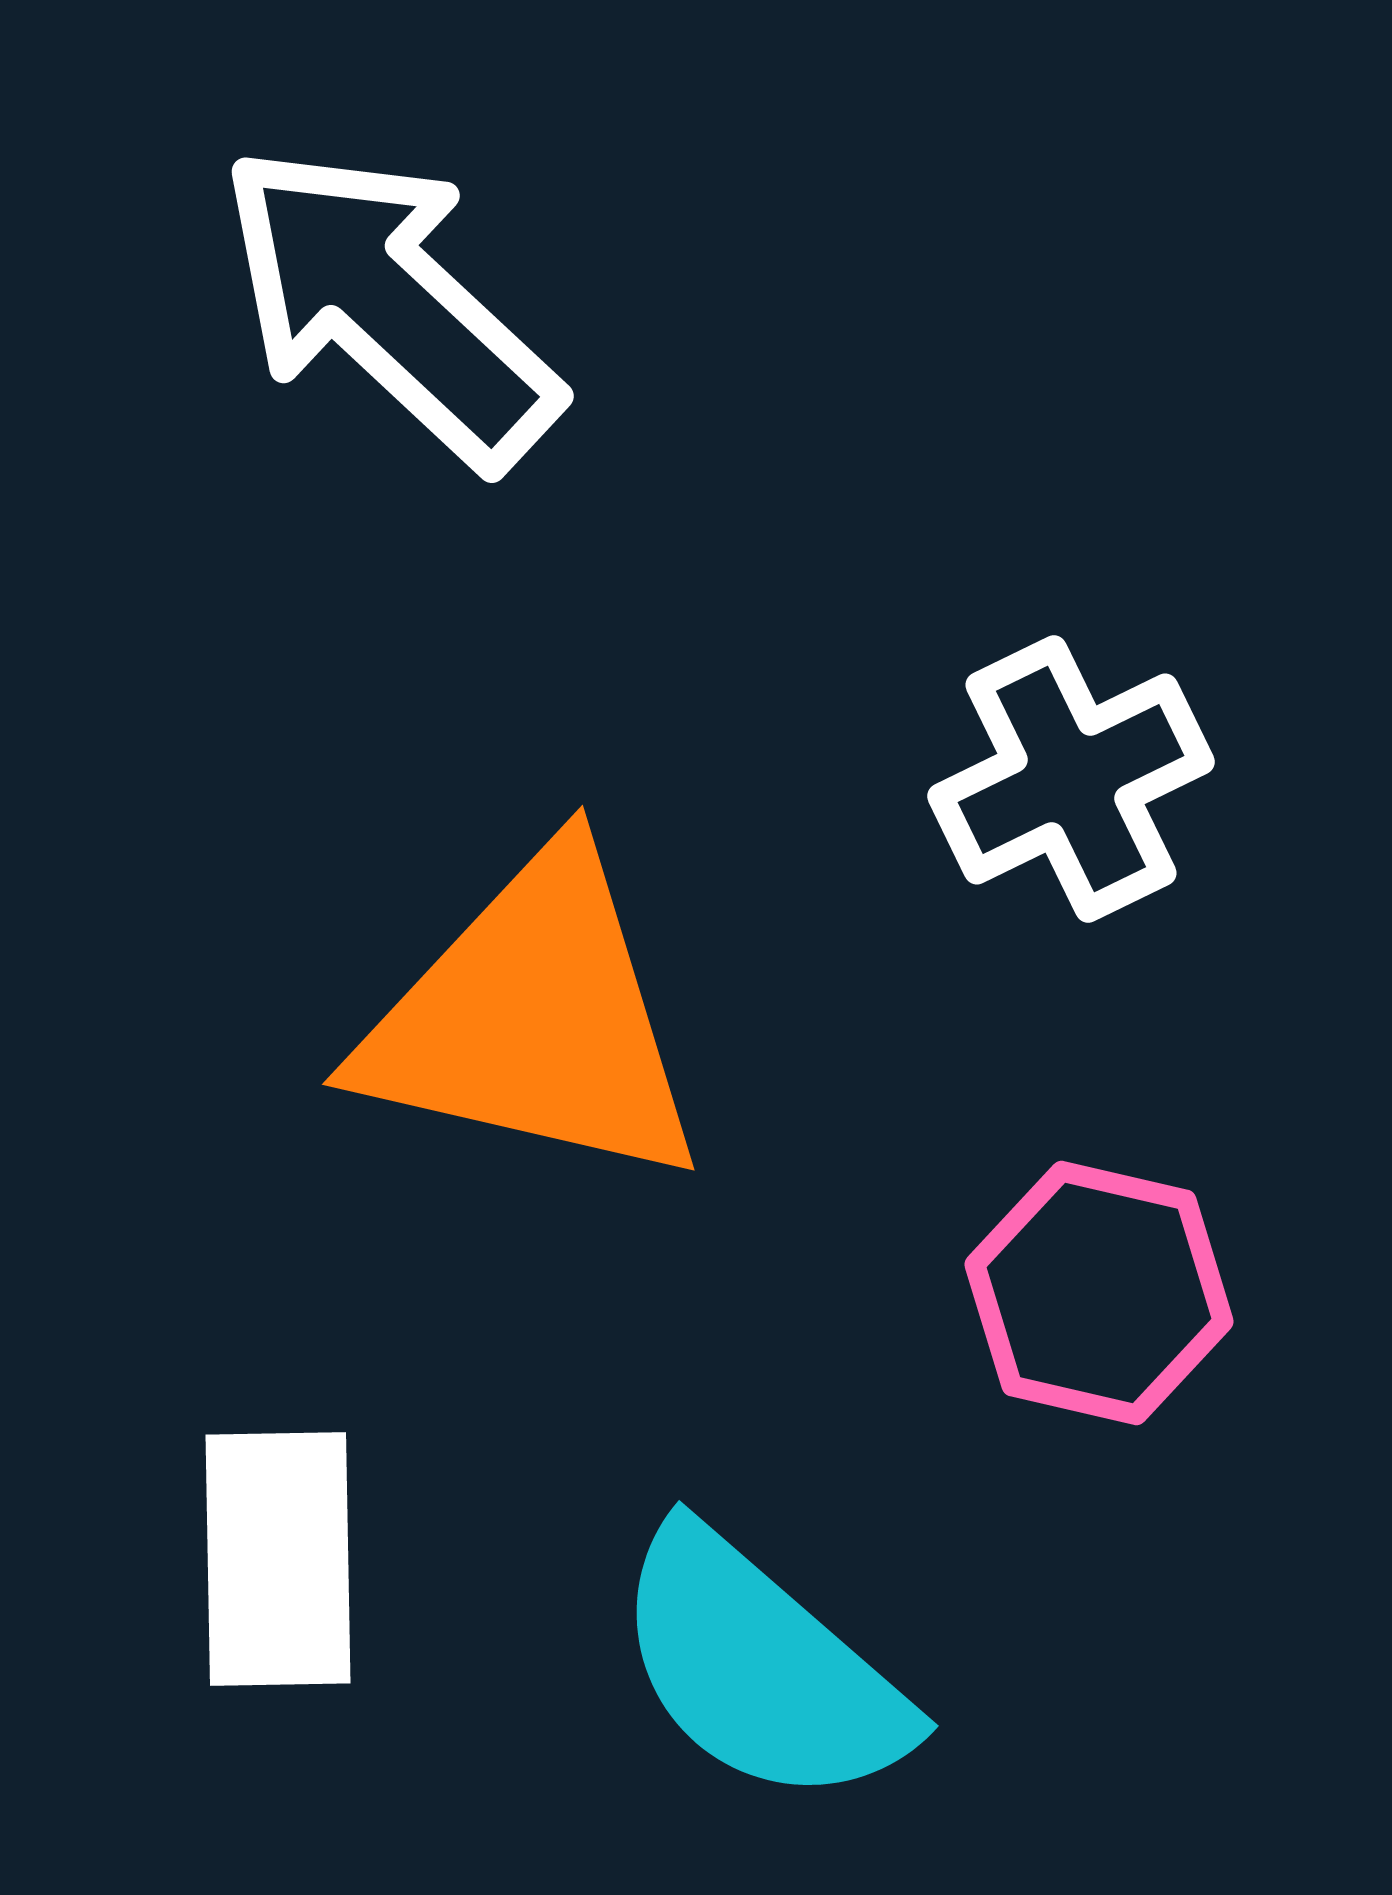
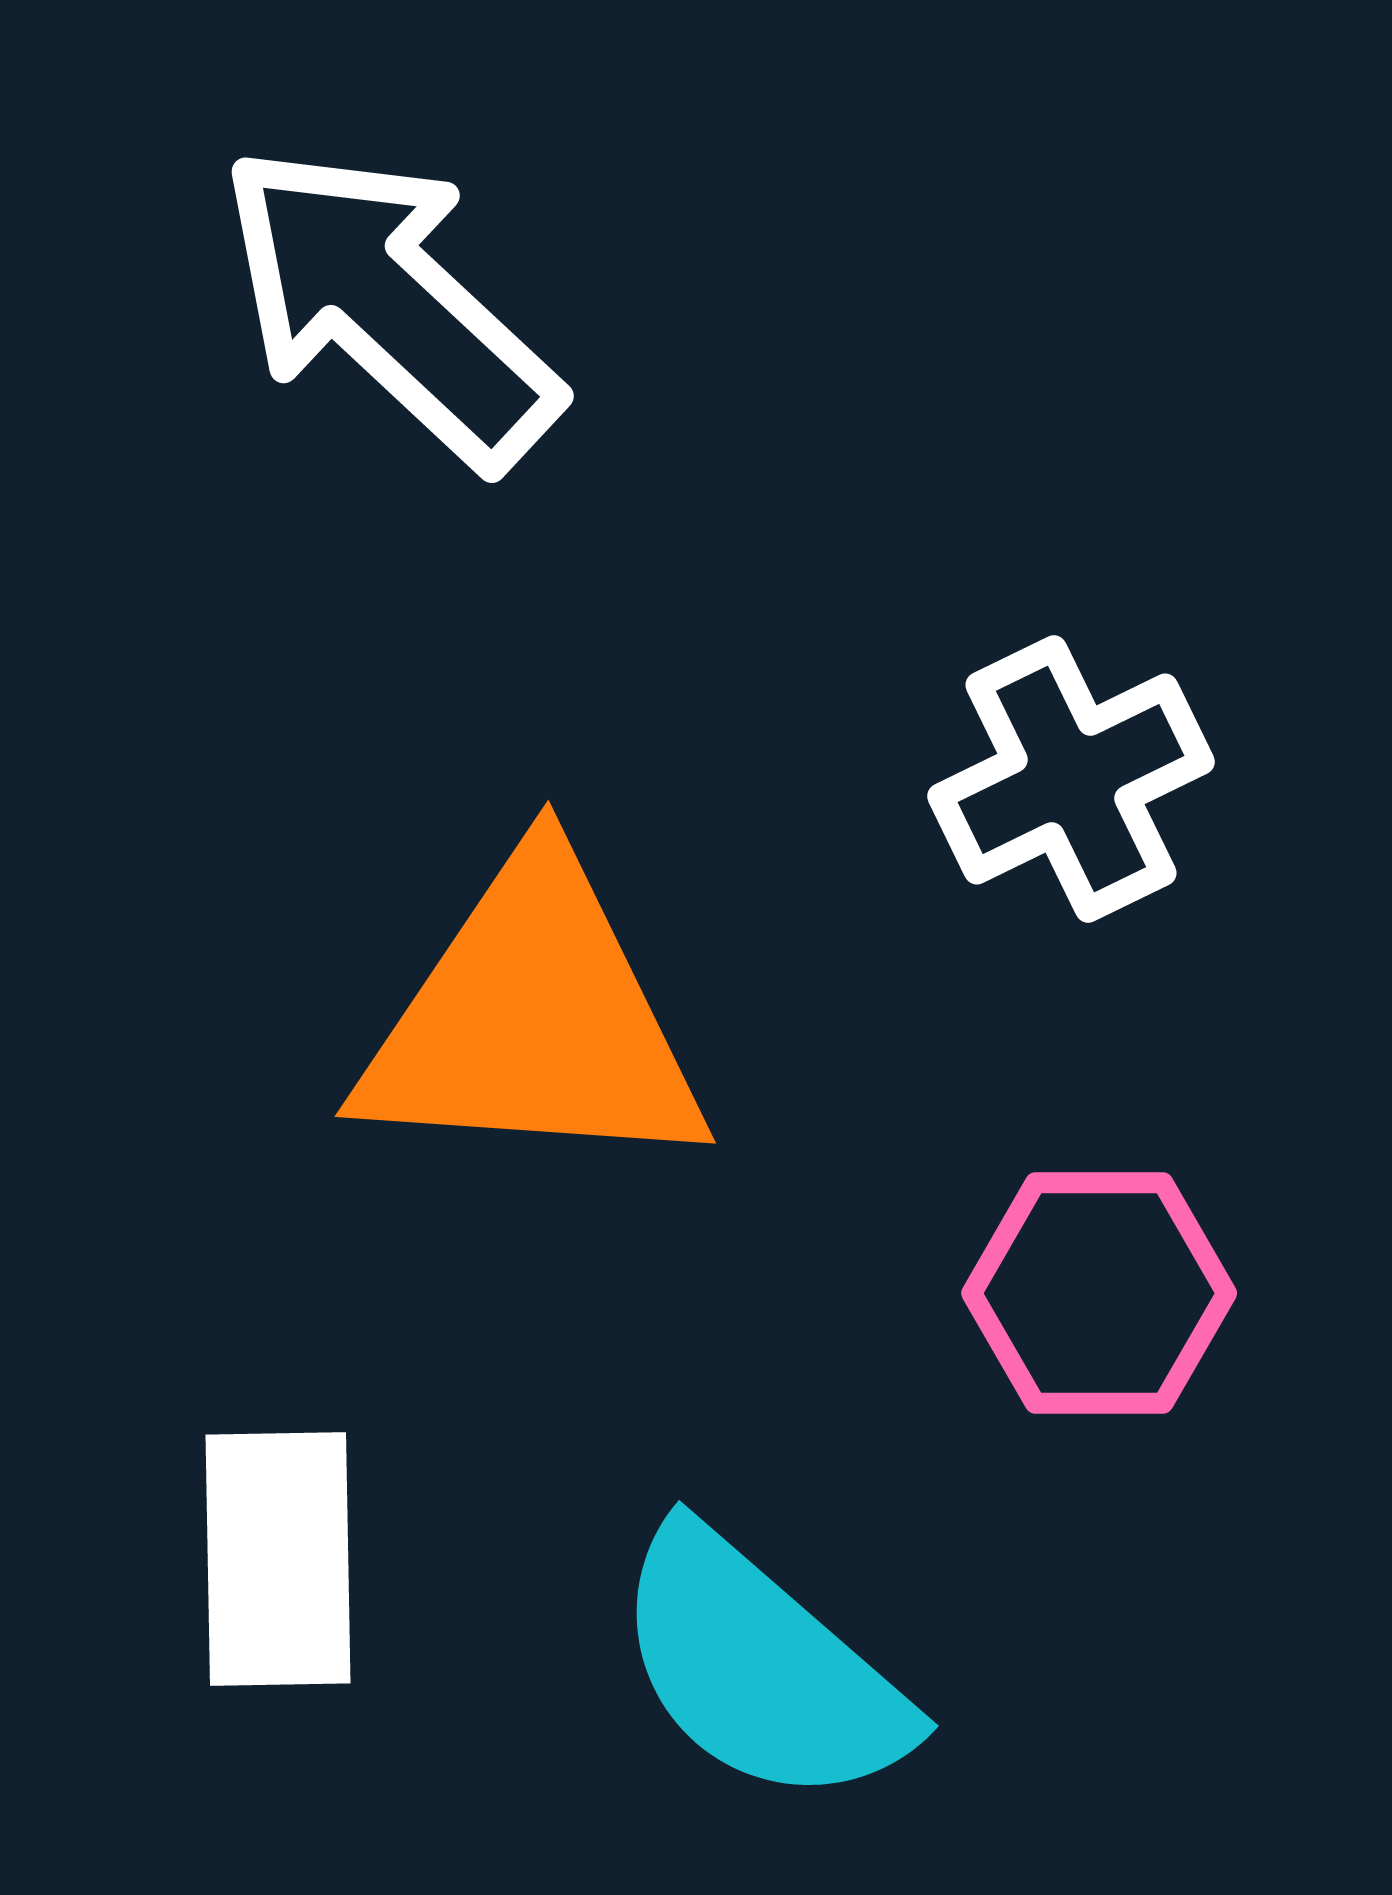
orange triangle: rotated 9 degrees counterclockwise
pink hexagon: rotated 13 degrees counterclockwise
